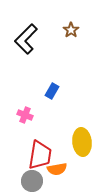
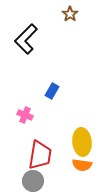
brown star: moved 1 px left, 16 px up
orange semicircle: moved 25 px right, 4 px up; rotated 18 degrees clockwise
gray circle: moved 1 px right
